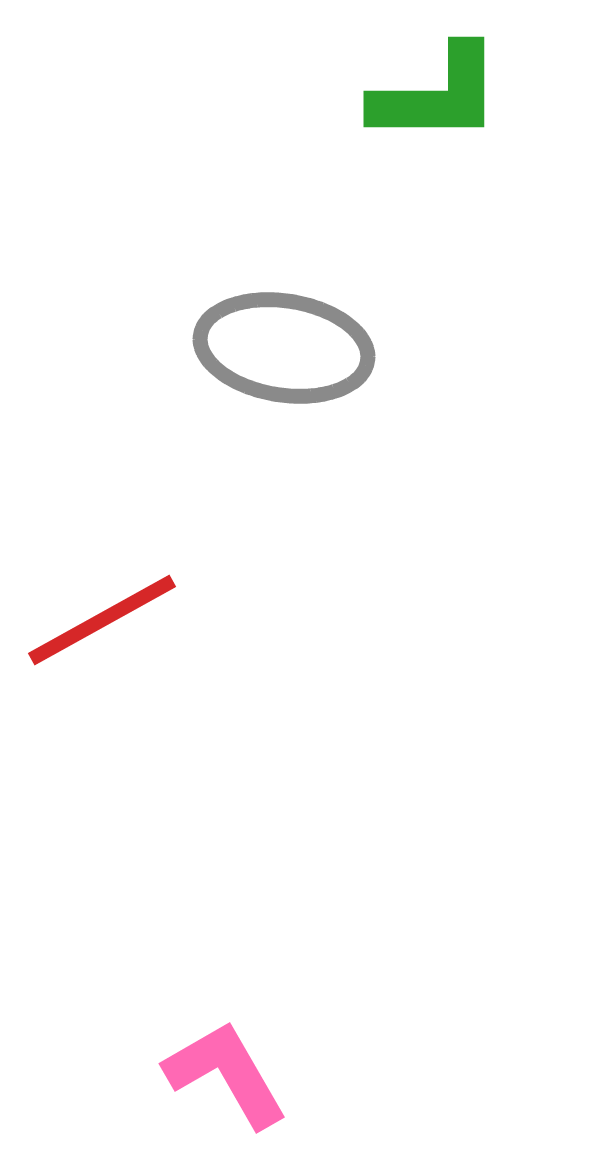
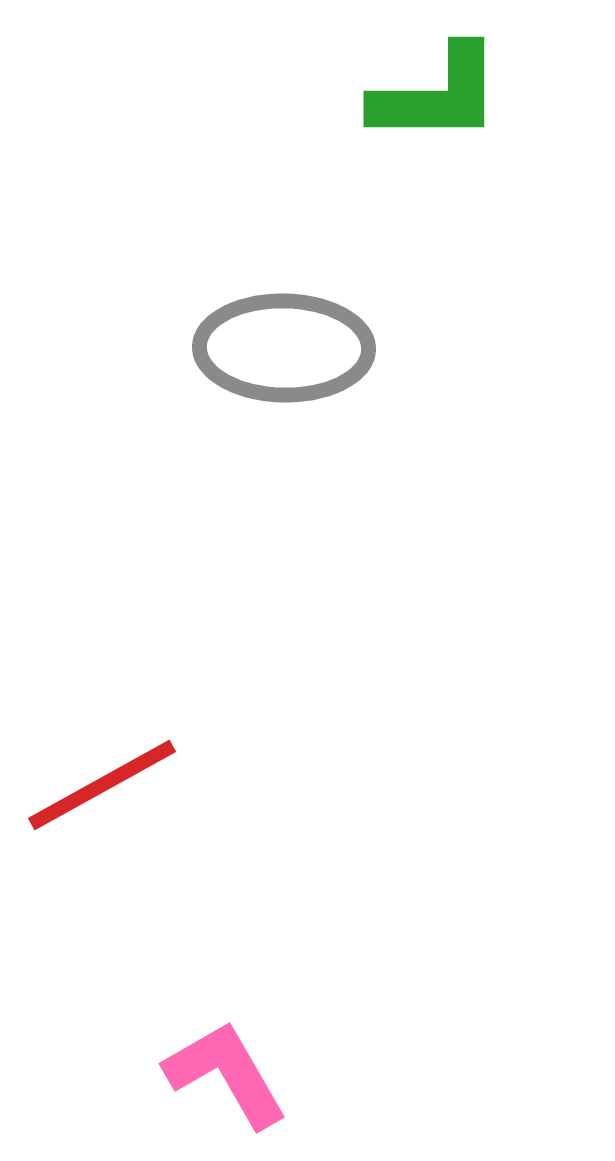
gray ellipse: rotated 8 degrees counterclockwise
red line: moved 165 px down
